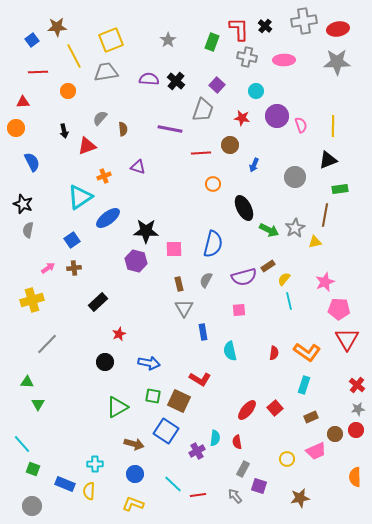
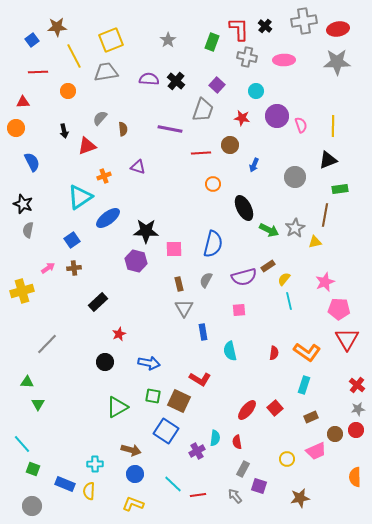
yellow cross at (32, 300): moved 10 px left, 9 px up
brown arrow at (134, 444): moved 3 px left, 6 px down
